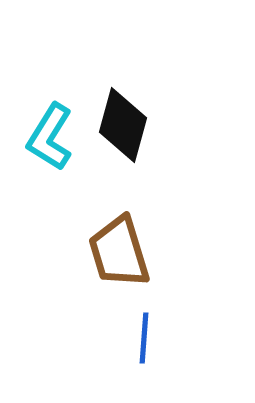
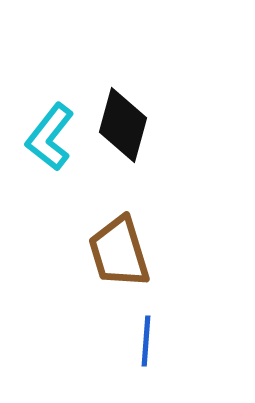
cyan L-shape: rotated 6 degrees clockwise
blue line: moved 2 px right, 3 px down
